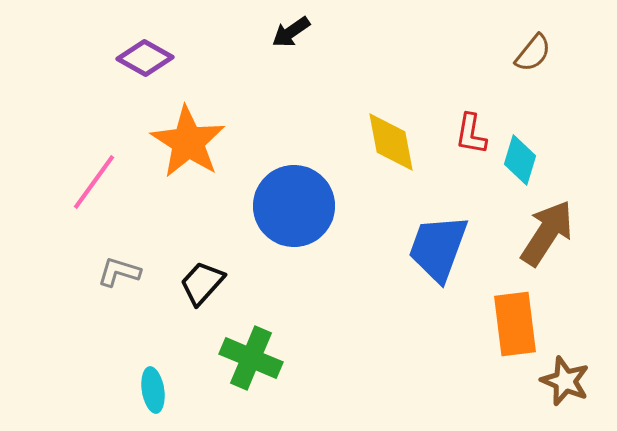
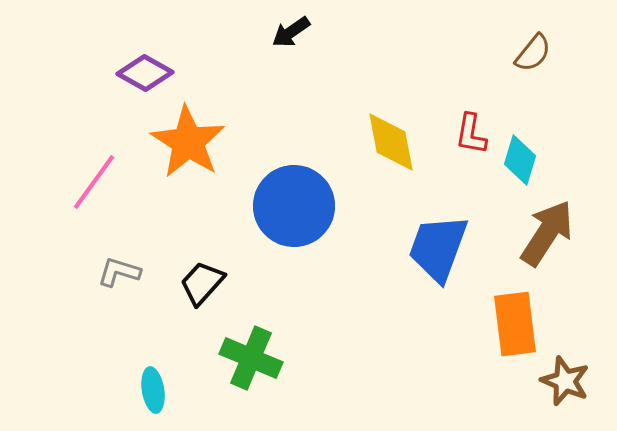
purple diamond: moved 15 px down
